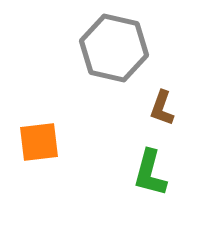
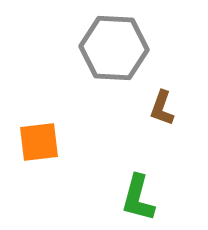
gray hexagon: rotated 10 degrees counterclockwise
green L-shape: moved 12 px left, 25 px down
